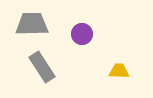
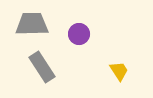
purple circle: moved 3 px left
yellow trapezoid: rotated 55 degrees clockwise
